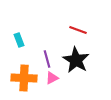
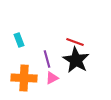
red line: moved 3 px left, 12 px down
